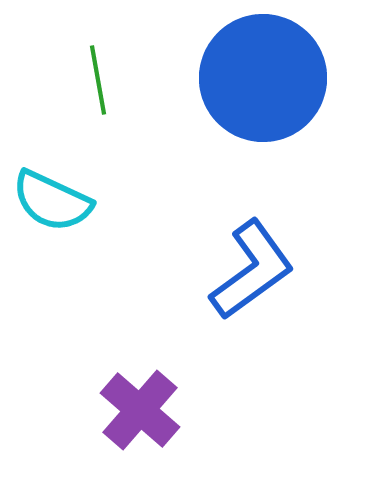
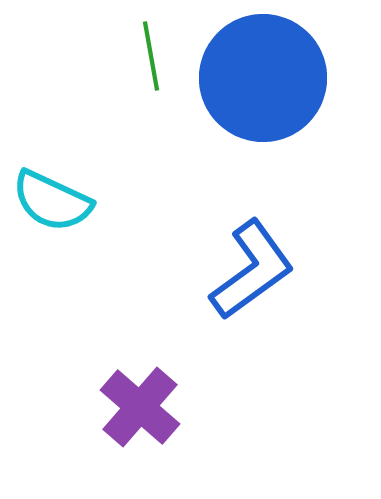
green line: moved 53 px right, 24 px up
purple cross: moved 3 px up
